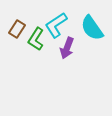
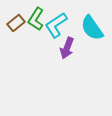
brown rectangle: moved 1 px left, 6 px up; rotated 18 degrees clockwise
green L-shape: moved 20 px up
